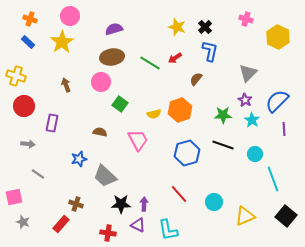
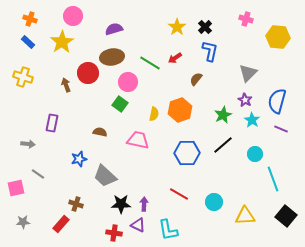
pink circle at (70, 16): moved 3 px right
yellow star at (177, 27): rotated 18 degrees clockwise
yellow hexagon at (278, 37): rotated 20 degrees counterclockwise
yellow cross at (16, 76): moved 7 px right, 1 px down
pink circle at (101, 82): moved 27 px right
blue semicircle at (277, 101): rotated 30 degrees counterclockwise
red circle at (24, 106): moved 64 px right, 33 px up
yellow semicircle at (154, 114): rotated 64 degrees counterclockwise
green star at (223, 115): rotated 24 degrees counterclockwise
purple line at (284, 129): moved 3 px left; rotated 64 degrees counterclockwise
pink trapezoid at (138, 140): rotated 50 degrees counterclockwise
black line at (223, 145): rotated 60 degrees counterclockwise
blue hexagon at (187, 153): rotated 15 degrees clockwise
red line at (179, 194): rotated 18 degrees counterclockwise
pink square at (14, 197): moved 2 px right, 9 px up
yellow triangle at (245, 216): rotated 20 degrees clockwise
gray star at (23, 222): rotated 24 degrees counterclockwise
red cross at (108, 233): moved 6 px right
